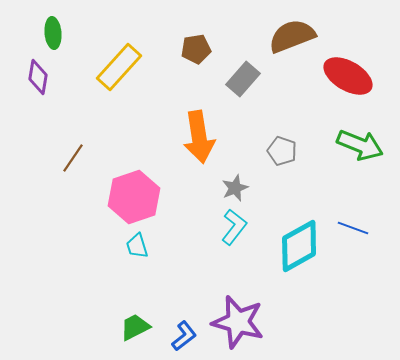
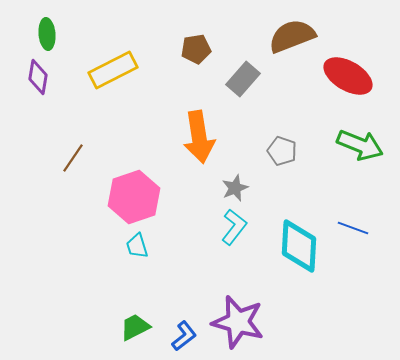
green ellipse: moved 6 px left, 1 px down
yellow rectangle: moved 6 px left, 3 px down; rotated 21 degrees clockwise
cyan diamond: rotated 58 degrees counterclockwise
